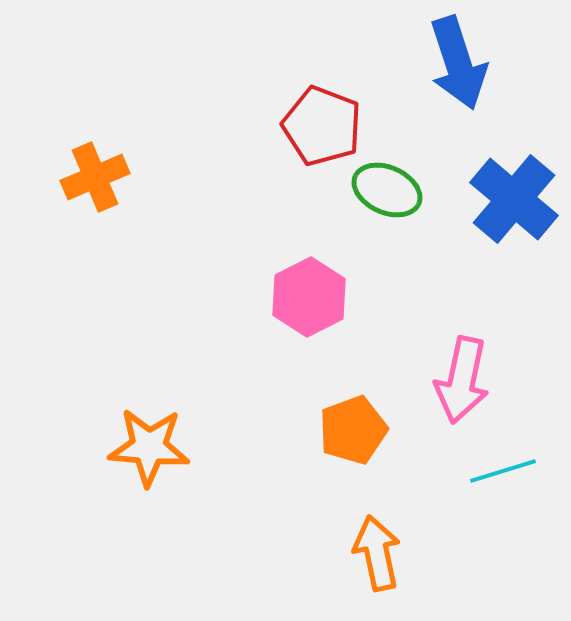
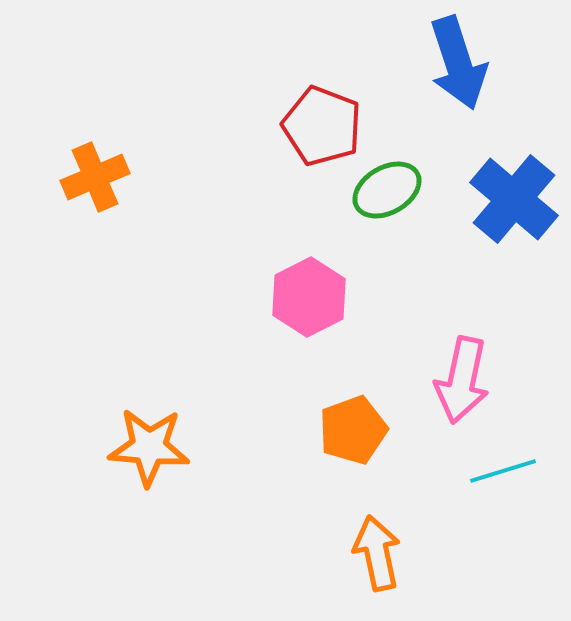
green ellipse: rotated 54 degrees counterclockwise
